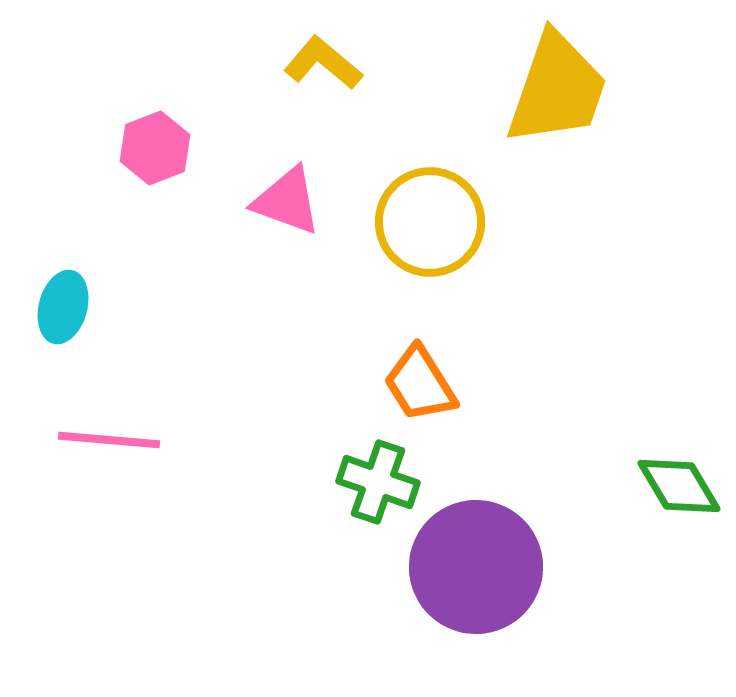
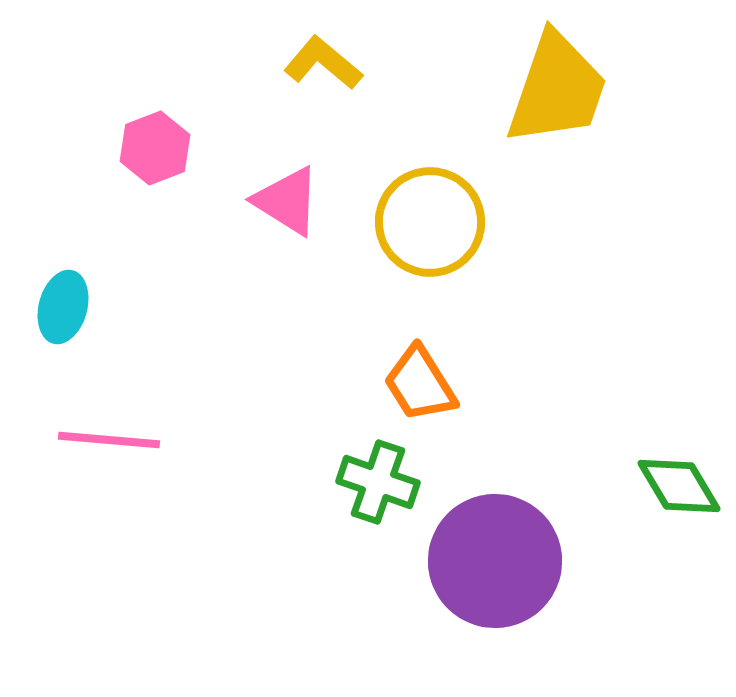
pink triangle: rotated 12 degrees clockwise
purple circle: moved 19 px right, 6 px up
